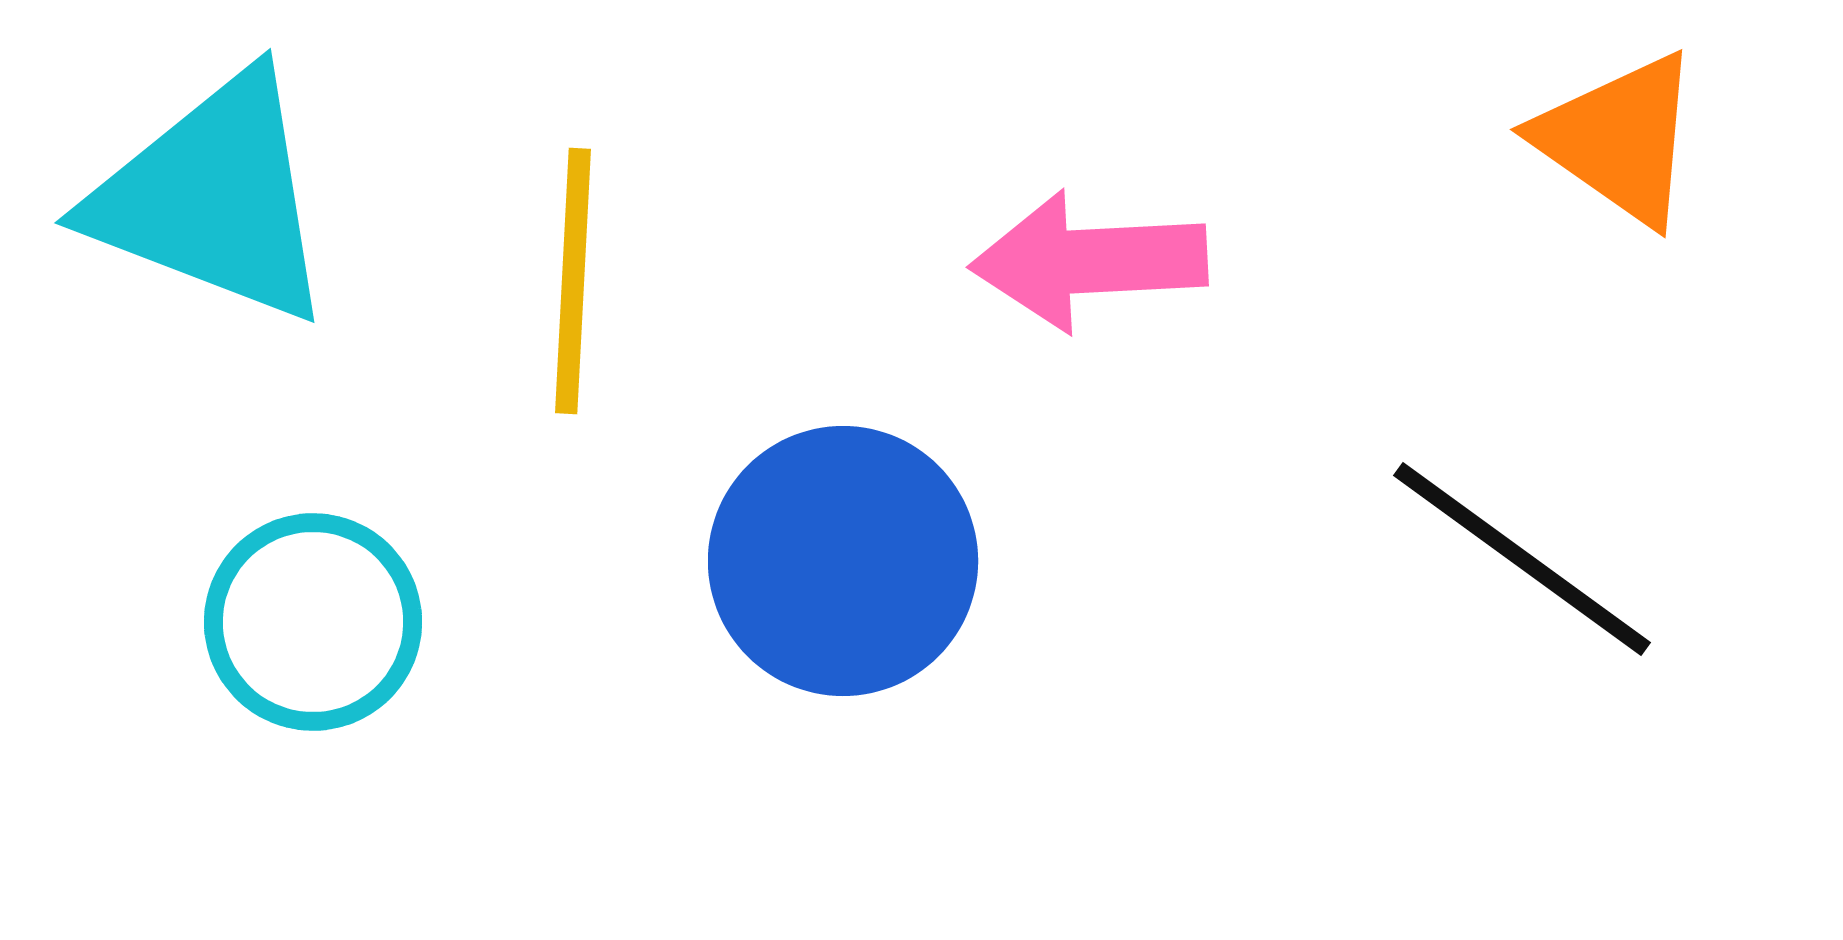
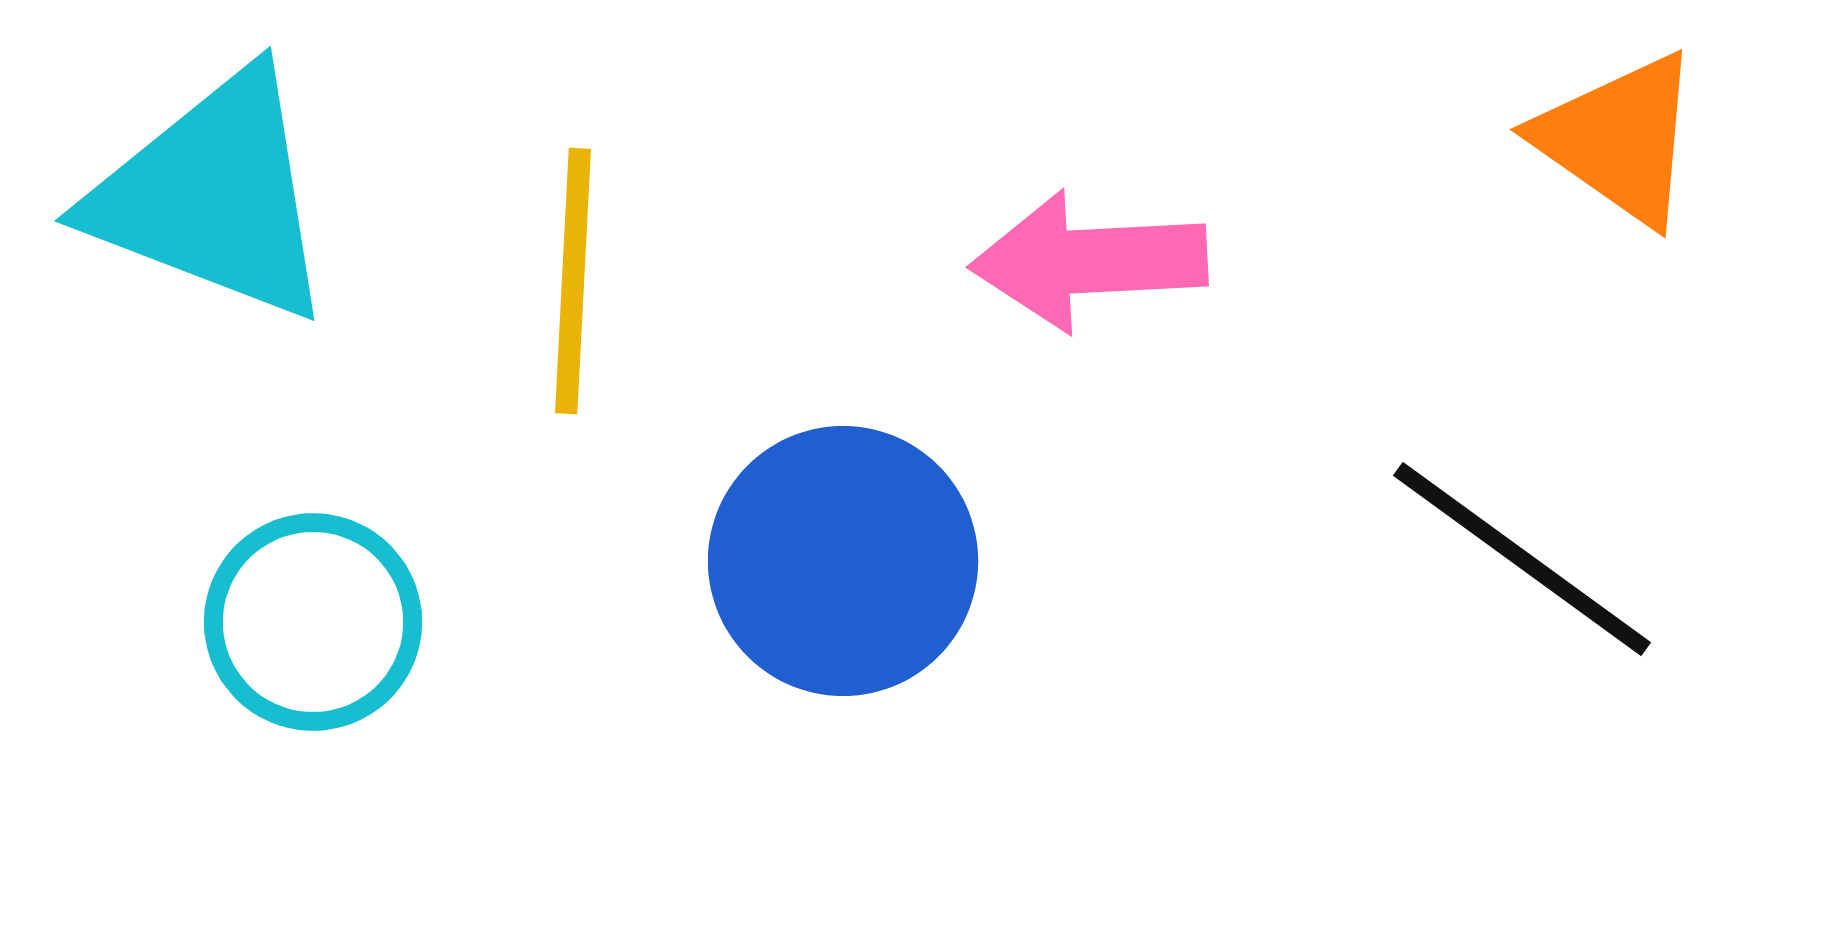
cyan triangle: moved 2 px up
